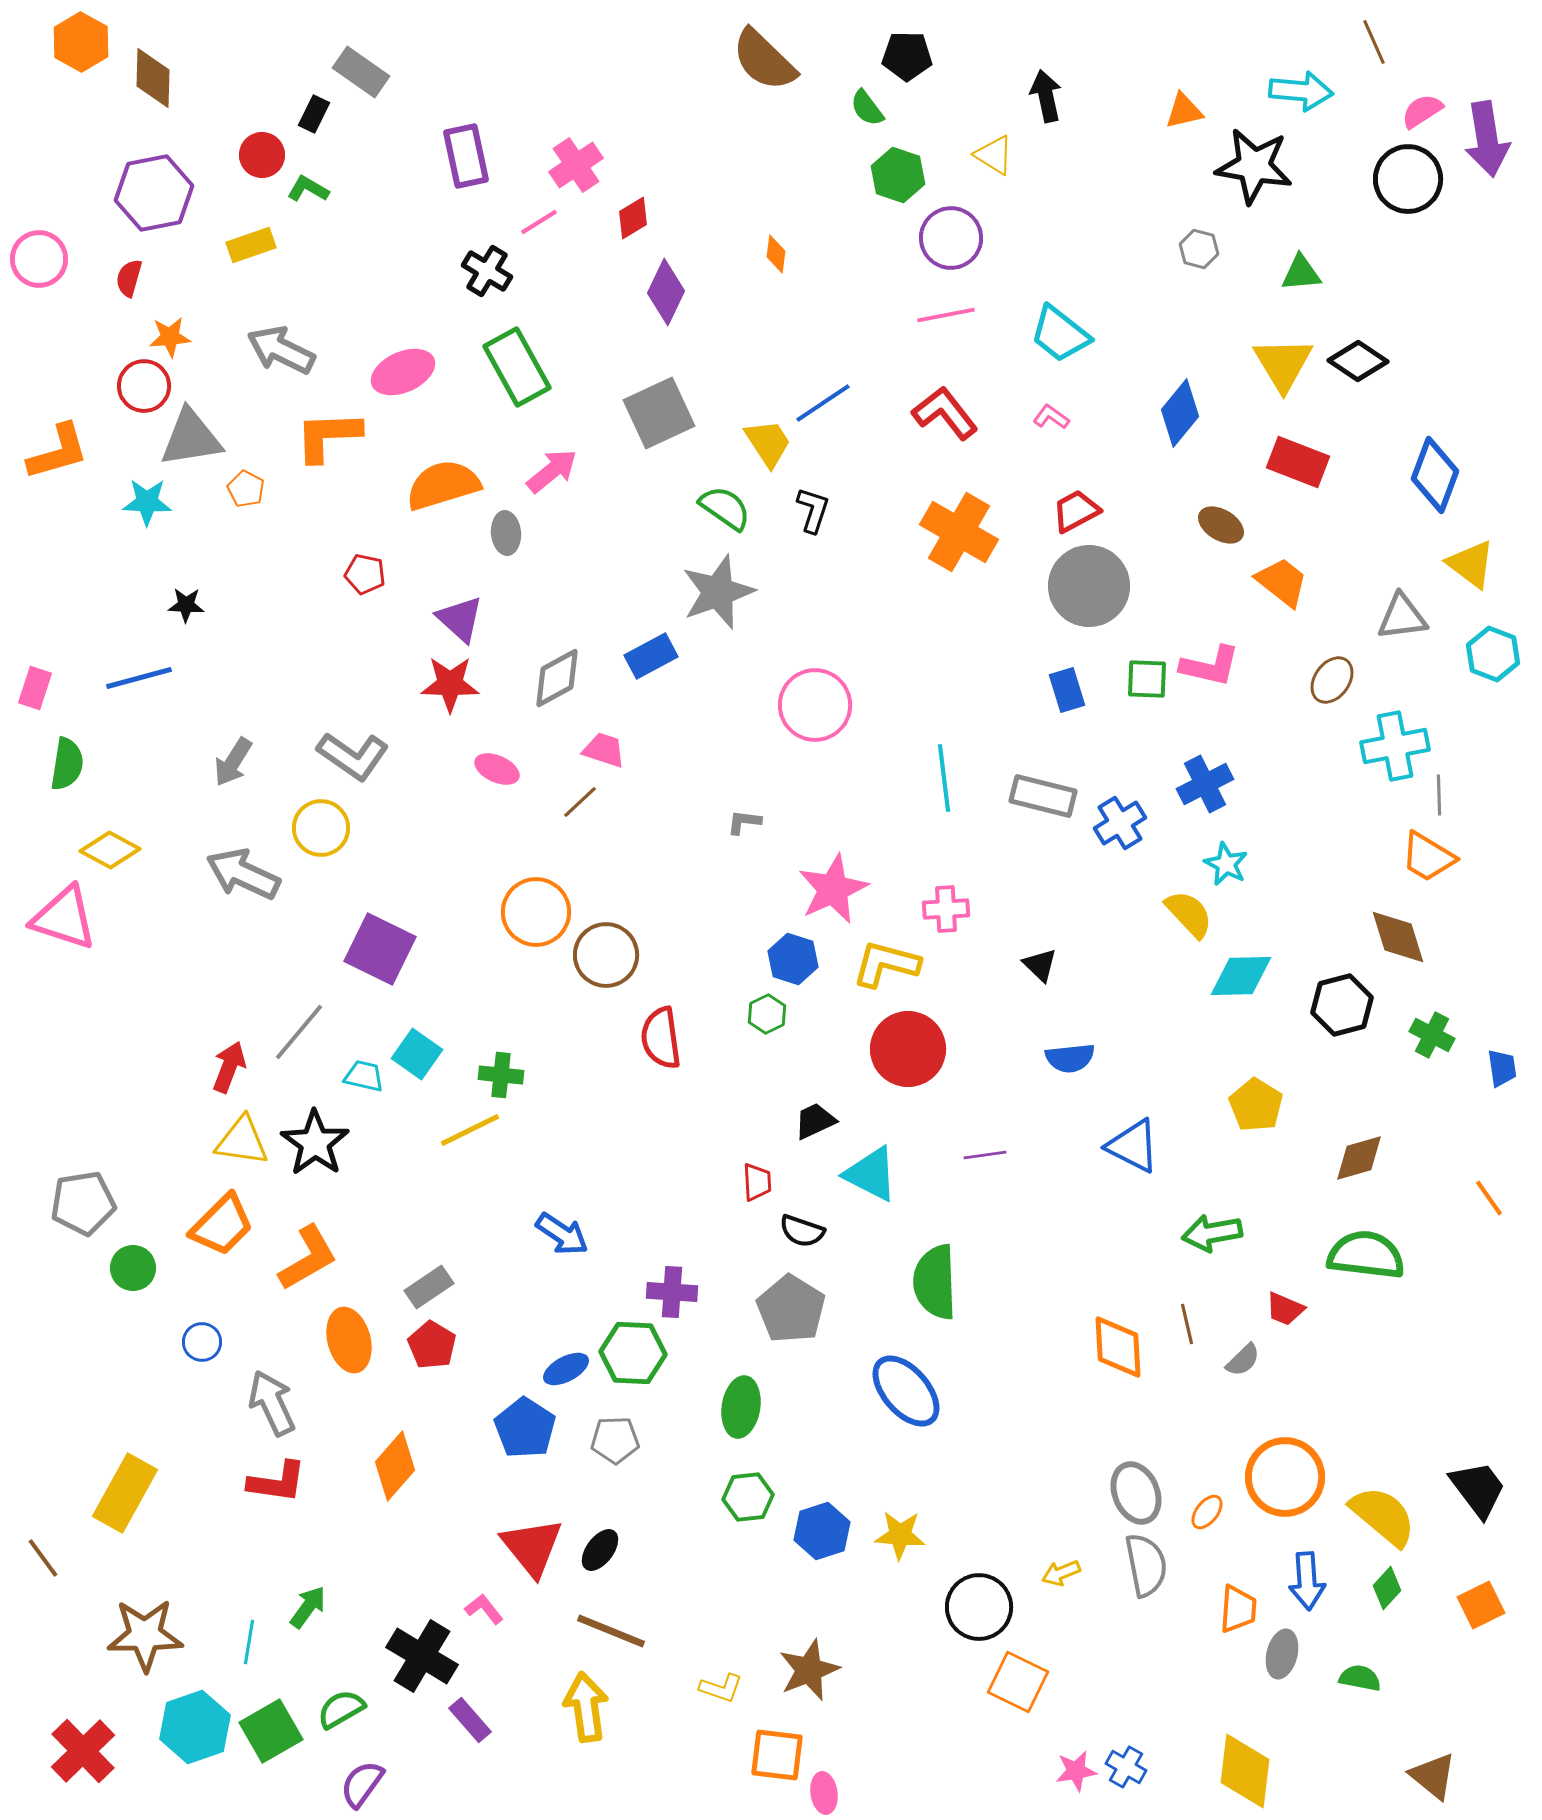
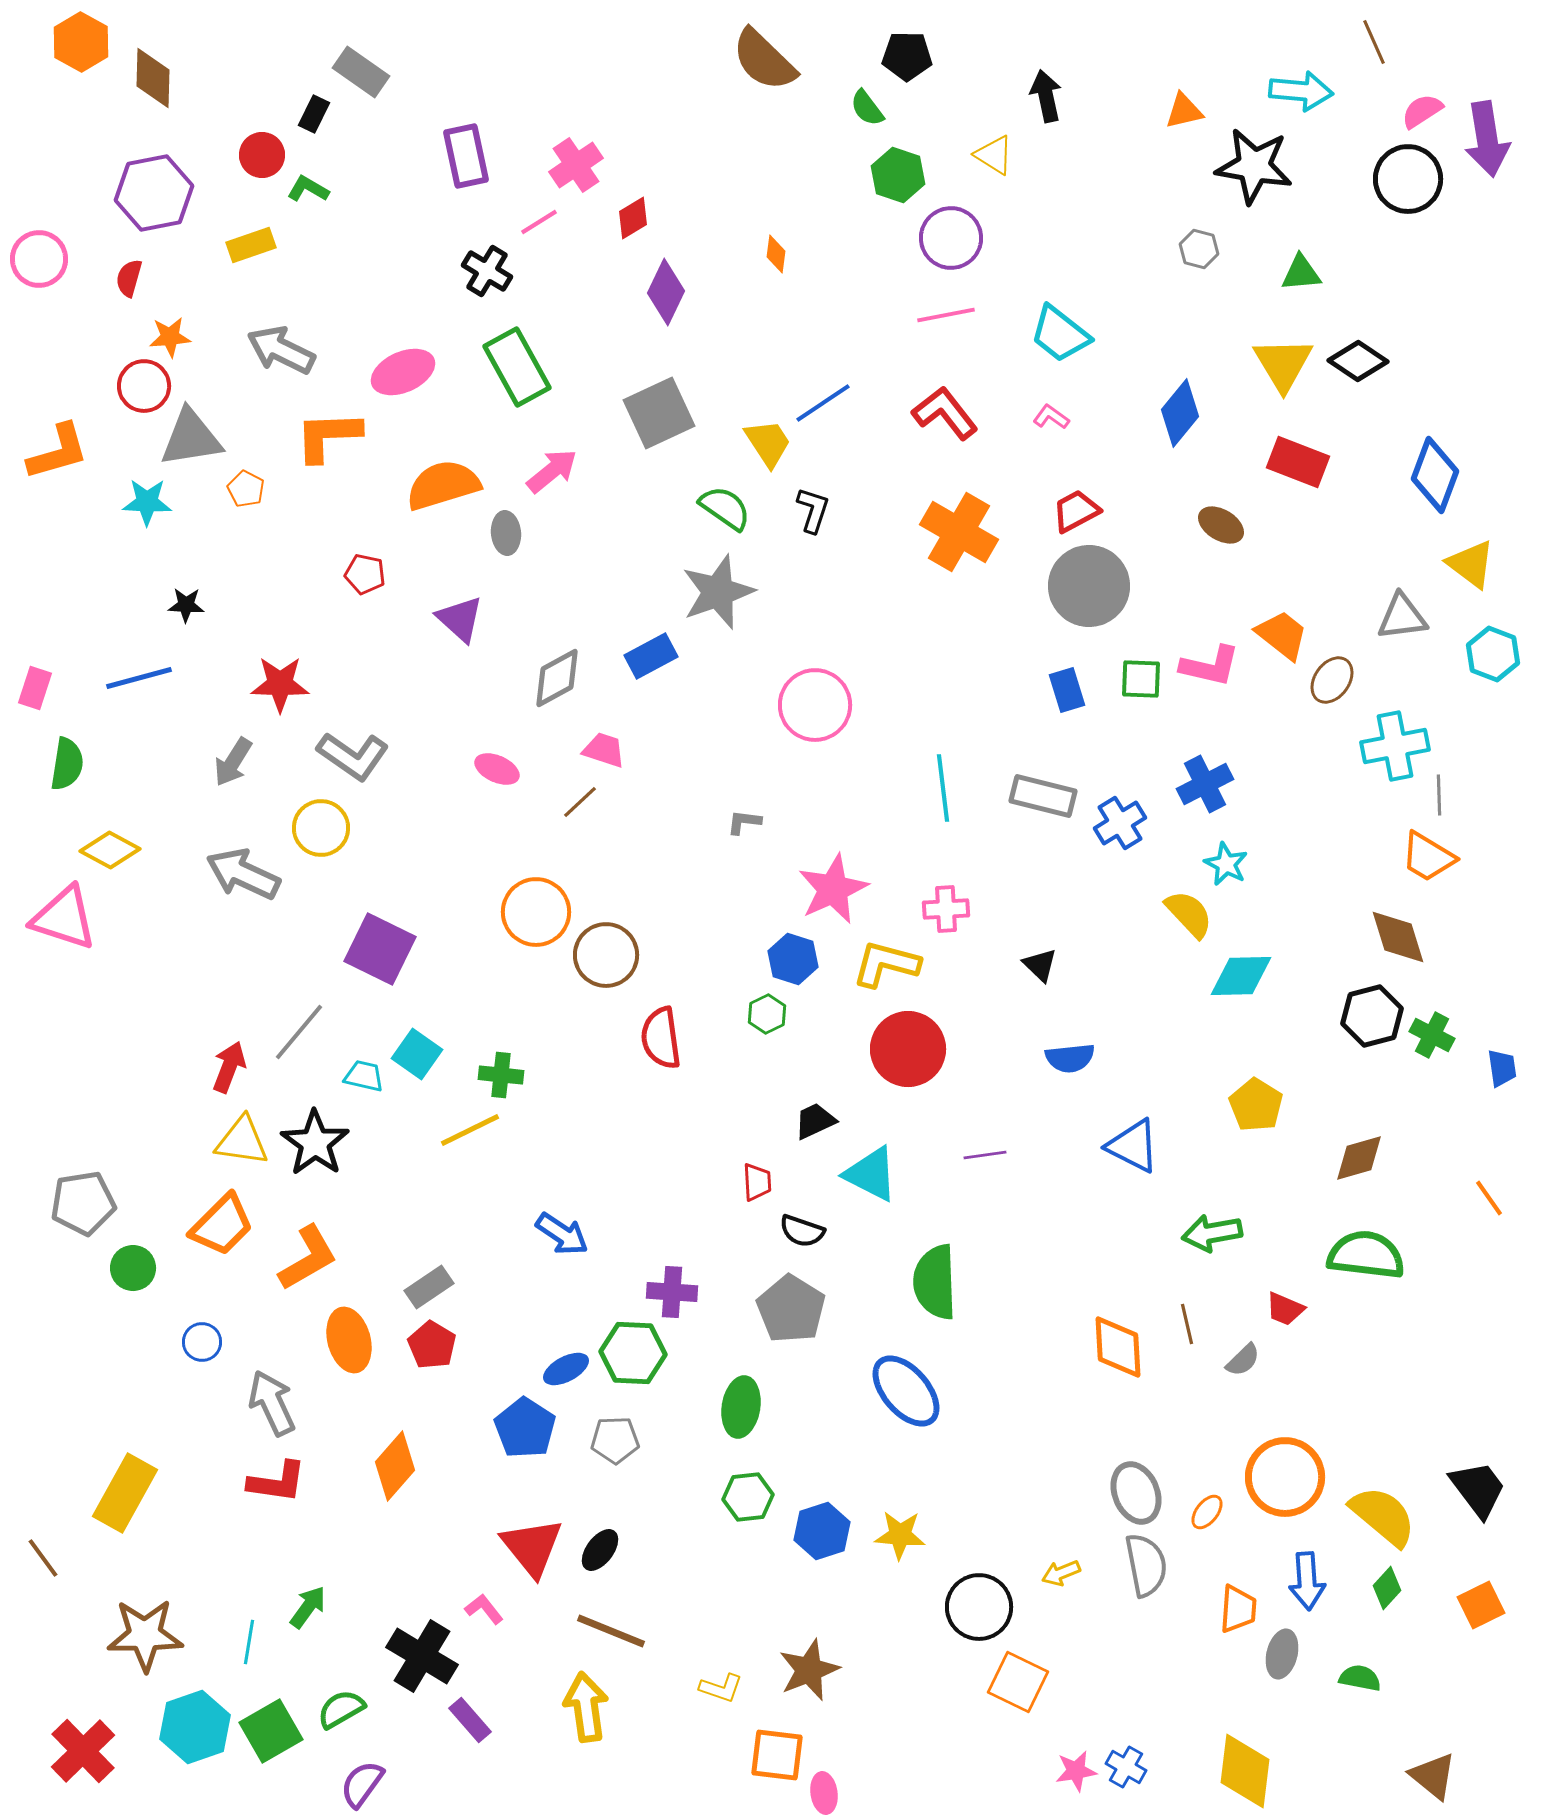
orange trapezoid at (1282, 582): moved 53 px down
green square at (1147, 679): moved 6 px left
red star at (450, 684): moved 170 px left
cyan line at (944, 778): moved 1 px left, 10 px down
black hexagon at (1342, 1005): moved 30 px right, 11 px down
